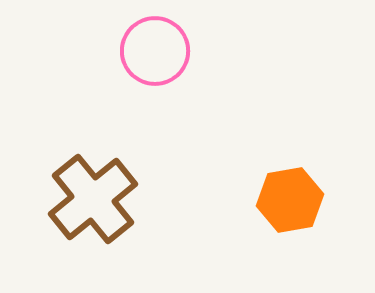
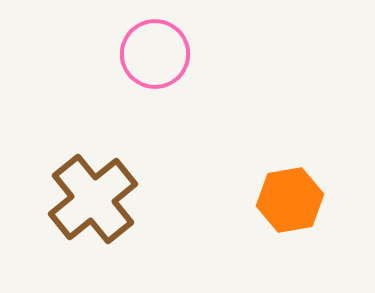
pink circle: moved 3 px down
